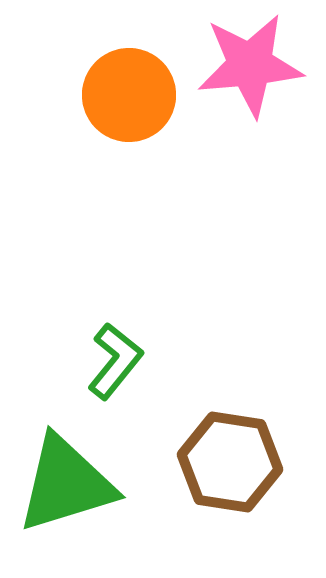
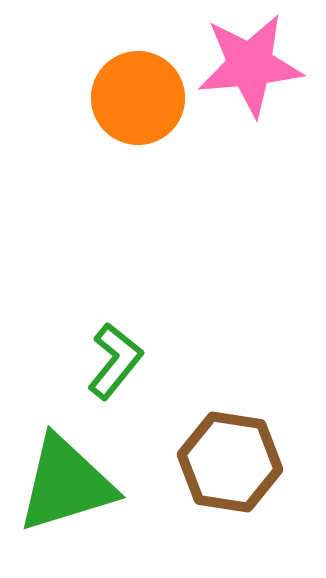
orange circle: moved 9 px right, 3 px down
